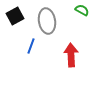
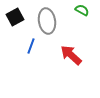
black square: moved 1 px down
red arrow: rotated 45 degrees counterclockwise
